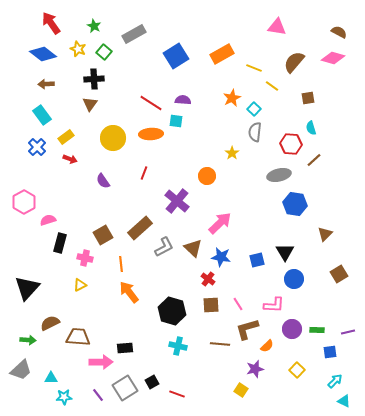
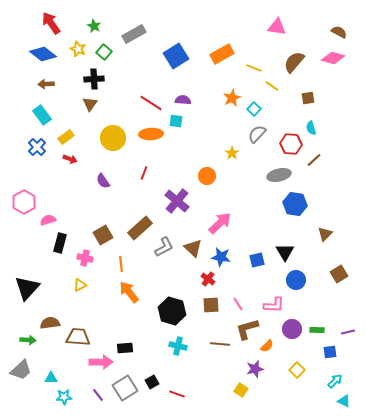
gray semicircle at (255, 132): moved 2 px right, 2 px down; rotated 36 degrees clockwise
blue circle at (294, 279): moved 2 px right, 1 px down
brown semicircle at (50, 323): rotated 18 degrees clockwise
